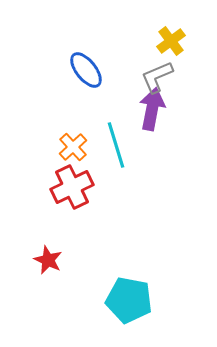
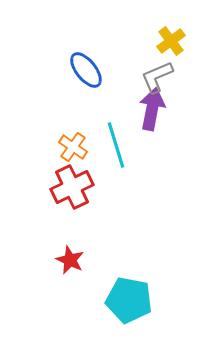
orange cross: rotated 12 degrees counterclockwise
red star: moved 22 px right
